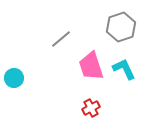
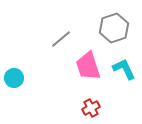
gray hexagon: moved 7 px left, 1 px down
pink trapezoid: moved 3 px left
